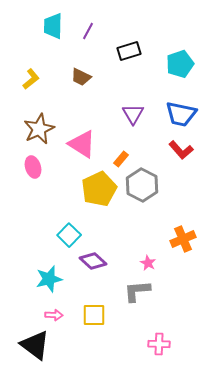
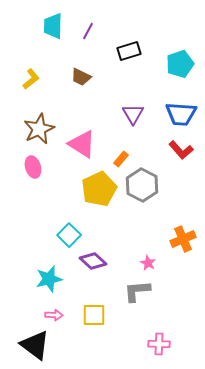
blue trapezoid: rotated 8 degrees counterclockwise
